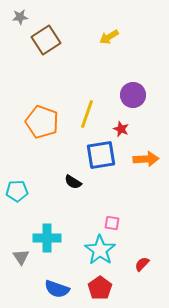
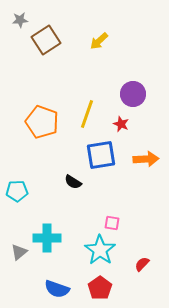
gray star: moved 3 px down
yellow arrow: moved 10 px left, 4 px down; rotated 12 degrees counterclockwise
purple circle: moved 1 px up
red star: moved 5 px up
gray triangle: moved 2 px left, 5 px up; rotated 24 degrees clockwise
